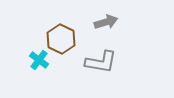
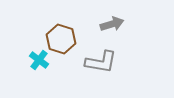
gray arrow: moved 6 px right, 2 px down
brown hexagon: rotated 8 degrees counterclockwise
